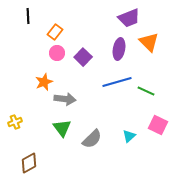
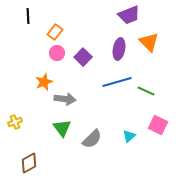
purple trapezoid: moved 3 px up
